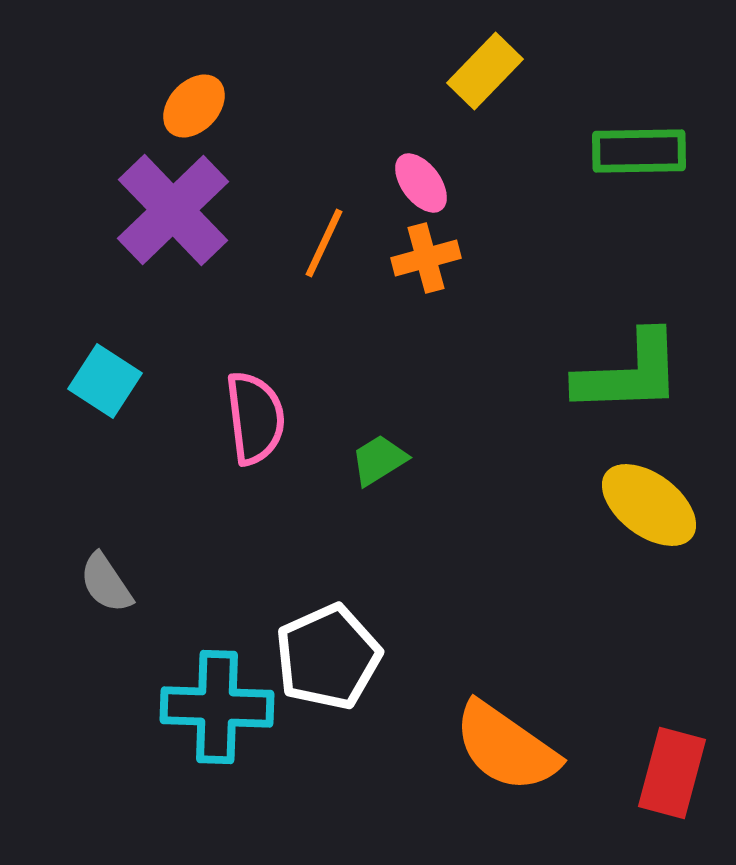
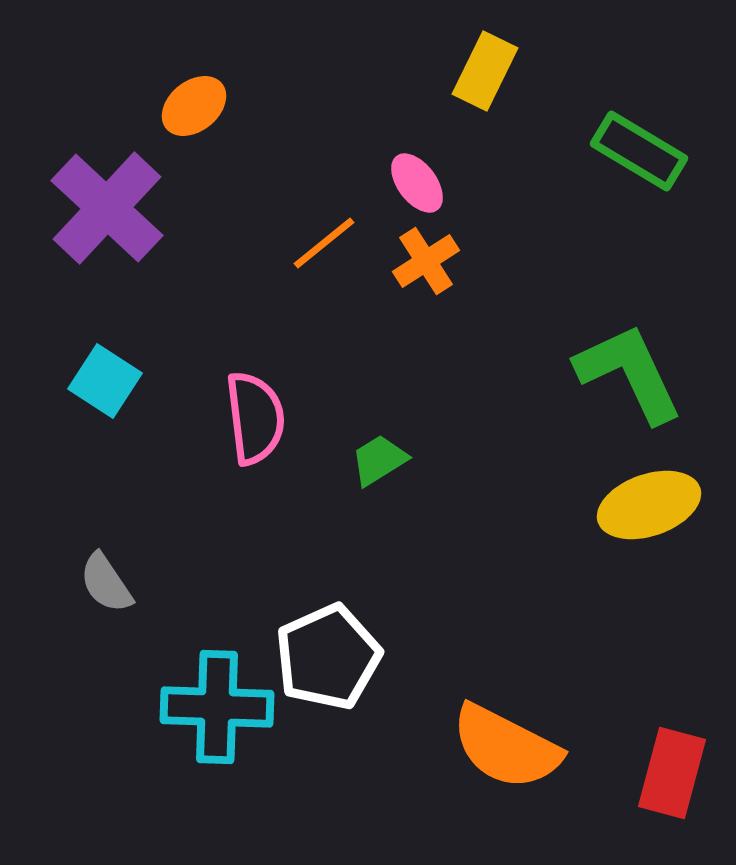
yellow rectangle: rotated 18 degrees counterclockwise
orange ellipse: rotated 8 degrees clockwise
green rectangle: rotated 32 degrees clockwise
pink ellipse: moved 4 px left
purple cross: moved 66 px left, 2 px up; rotated 3 degrees counterclockwise
orange line: rotated 26 degrees clockwise
orange cross: moved 3 px down; rotated 18 degrees counterclockwise
green L-shape: rotated 113 degrees counterclockwise
yellow ellipse: rotated 56 degrees counterclockwise
orange semicircle: rotated 8 degrees counterclockwise
